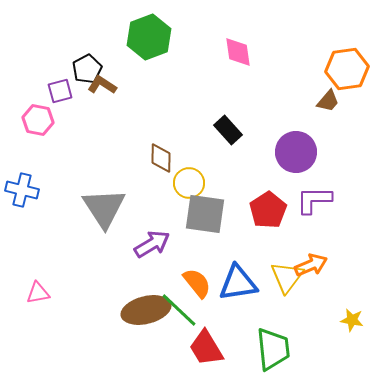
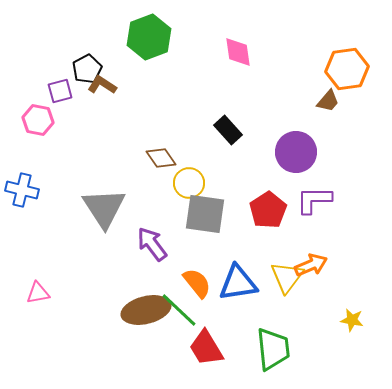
brown diamond: rotated 36 degrees counterclockwise
purple arrow: rotated 96 degrees counterclockwise
